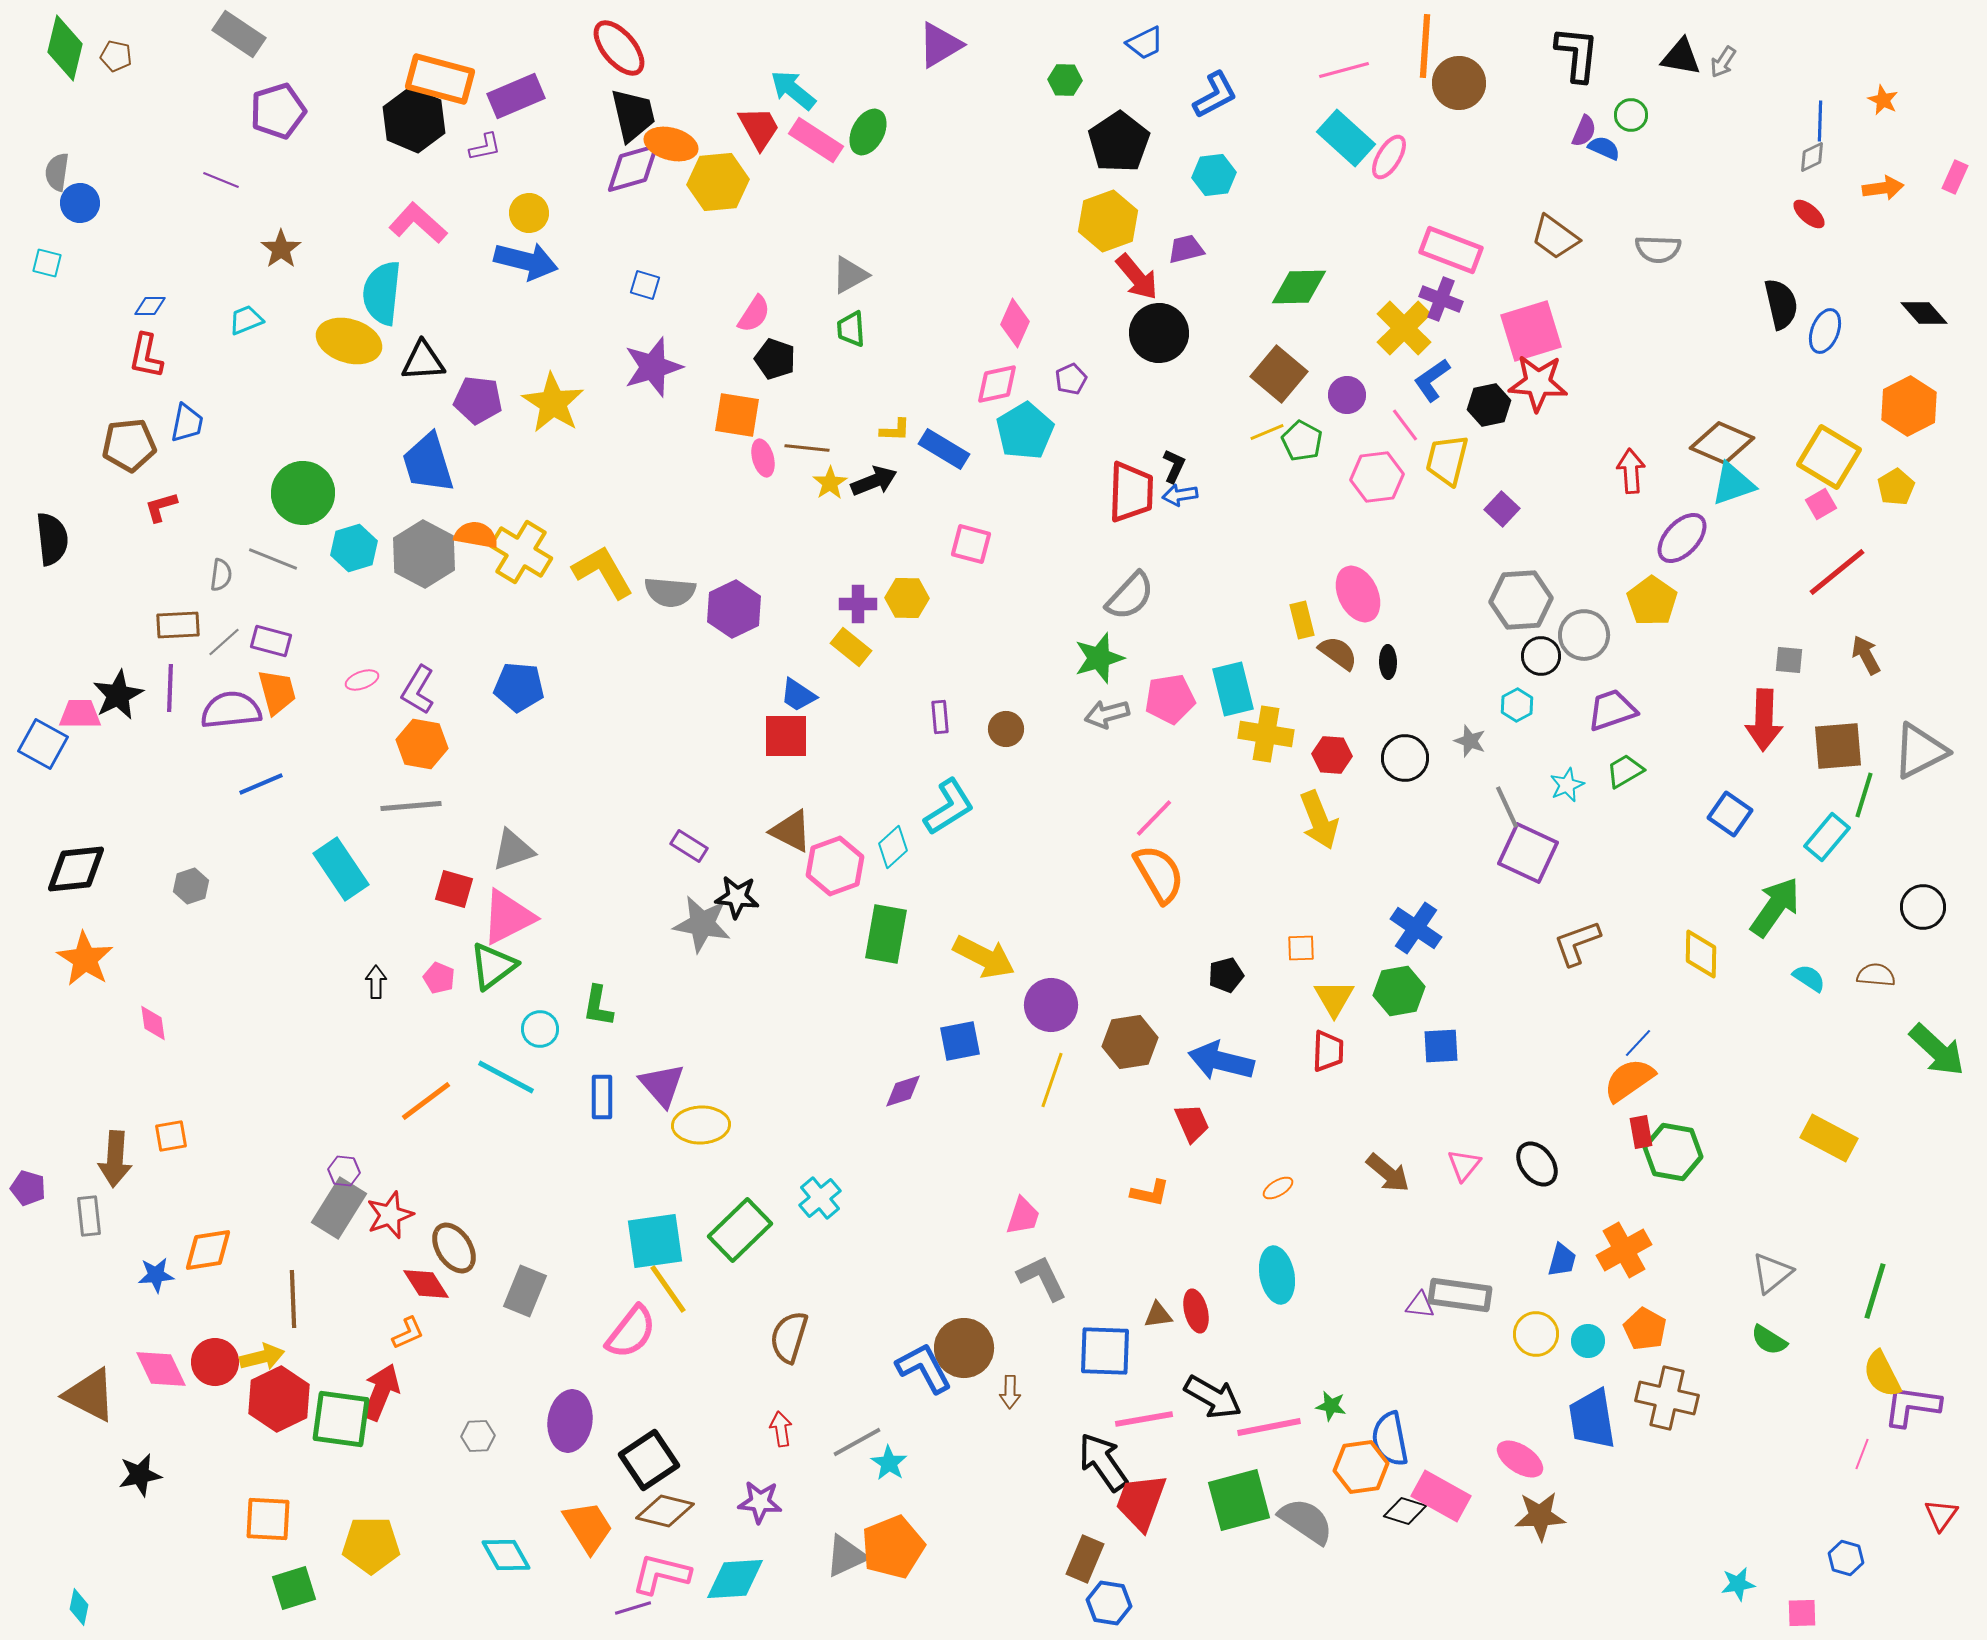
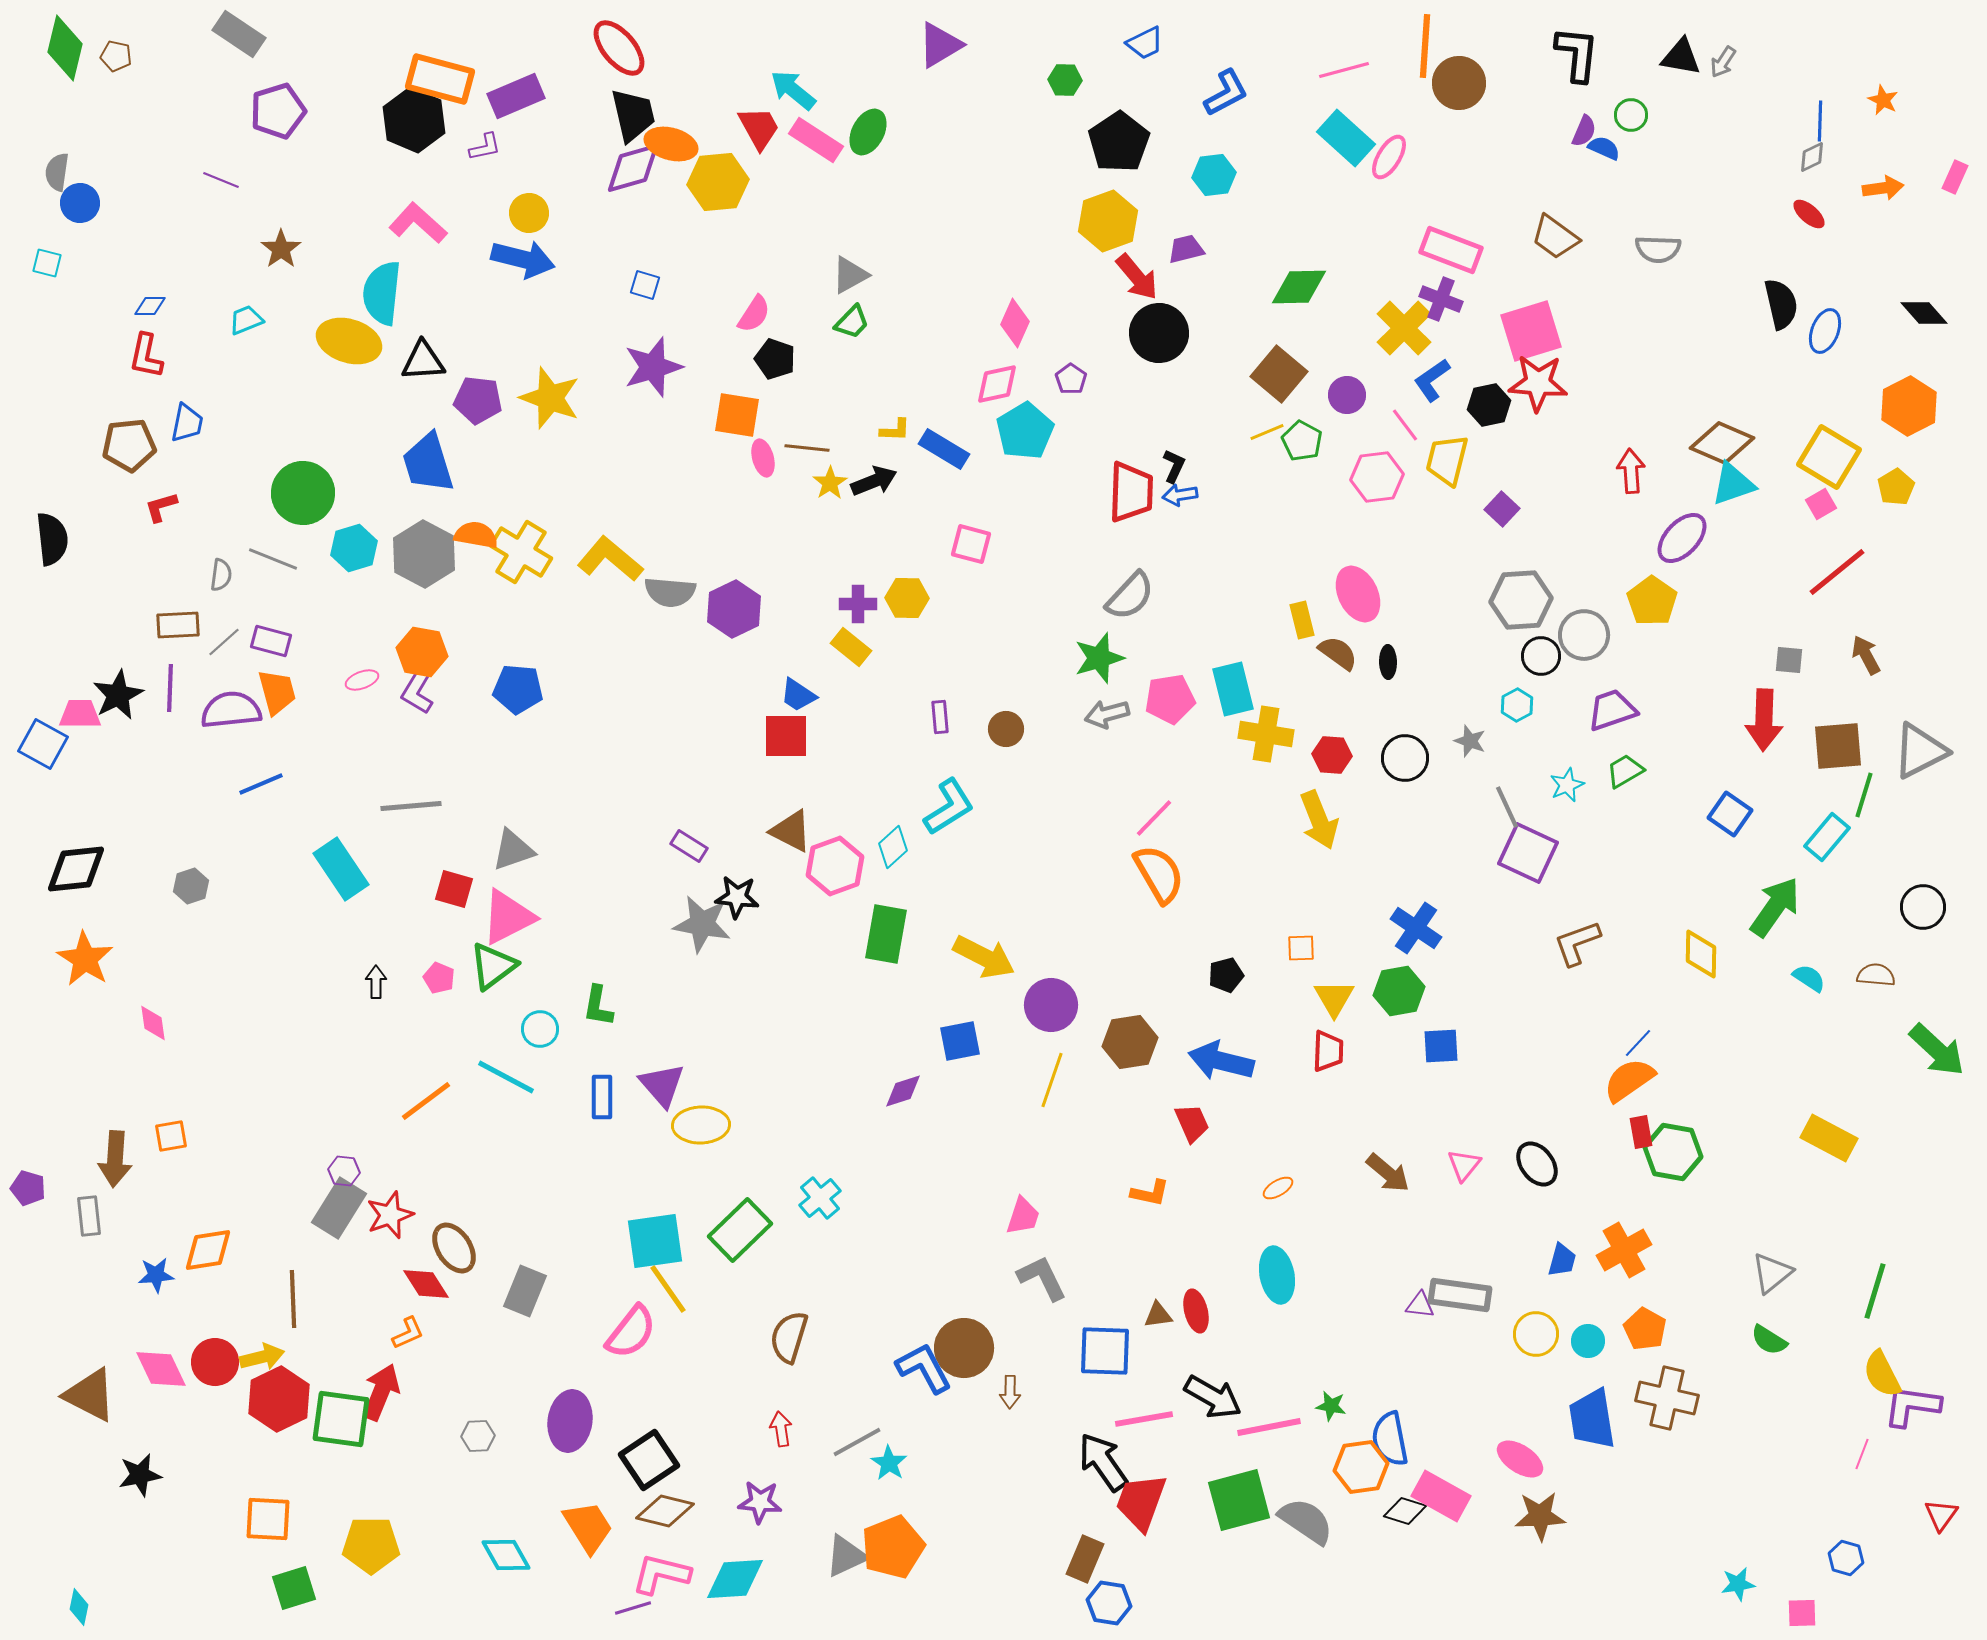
blue L-shape at (1215, 95): moved 11 px right, 2 px up
blue arrow at (526, 261): moved 3 px left, 2 px up
green trapezoid at (851, 329): moved 1 px right, 7 px up; rotated 132 degrees counterclockwise
purple pentagon at (1071, 379): rotated 12 degrees counterclockwise
yellow star at (553, 403): moved 3 px left, 5 px up; rotated 12 degrees counterclockwise
yellow L-shape at (603, 572): moved 7 px right, 13 px up; rotated 20 degrees counterclockwise
blue pentagon at (519, 687): moved 1 px left, 2 px down
orange hexagon at (422, 744): moved 92 px up
